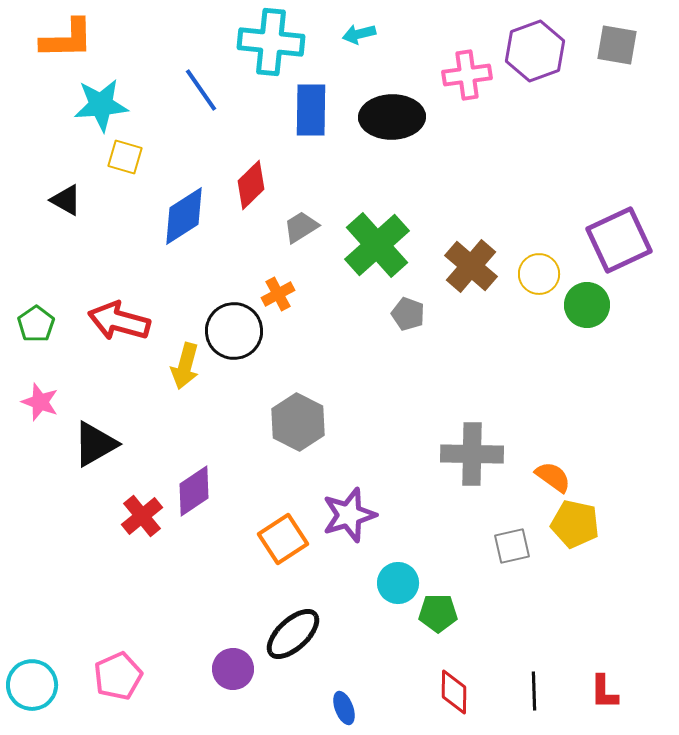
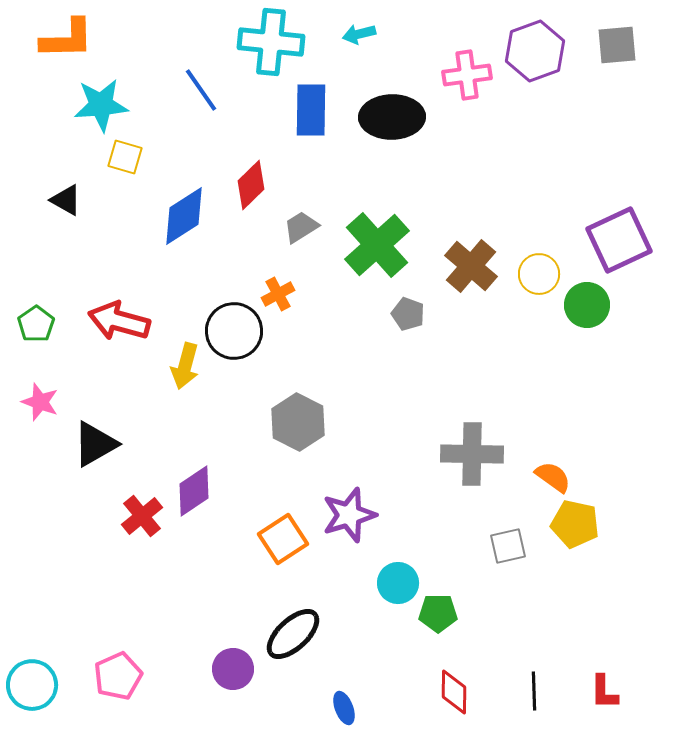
gray square at (617, 45): rotated 15 degrees counterclockwise
gray square at (512, 546): moved 4 px left
